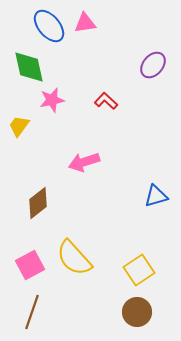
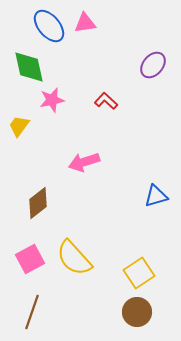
pink square: moved 6 px up
yellow square: moved 3 px down
